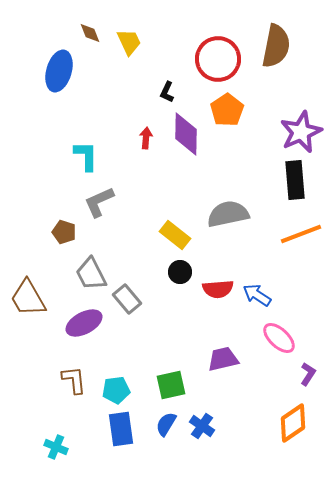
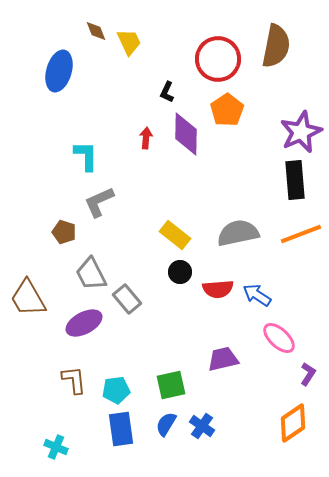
brown diamond: moved 6 px right, 2 px up
gray semicircle: moved 10 px right, 19 px down
